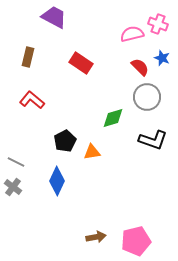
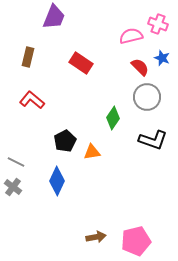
purple trapezoid: rotated 84 degrees clockwise
pink semicircle: moved 1 px left, 2 px down
green diamond: rotated 40 degrees counterclockwise
